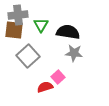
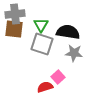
gray cross: moved 3 px left, 1 px up
brown square: moved 1 px up
gray square: moved 14 px right, 12 px up; rotated 30 degrees counterclockwise
